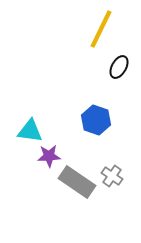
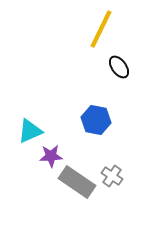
black ellipse: rotated 65 degrees counterclockwise
blue hexagon: rotated 8 degrees counterclockwise
cyan triangle: rotated 32 degrees counterclockwise
purple star: moved 2 px right
